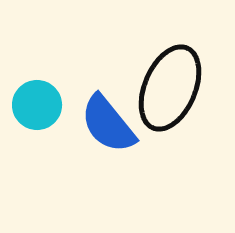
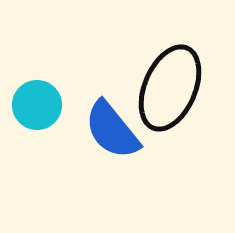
blue semicircle: moved 4 px right, 6 px down
